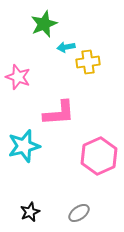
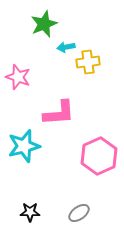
black star: rotated 24 degrees clockwise
